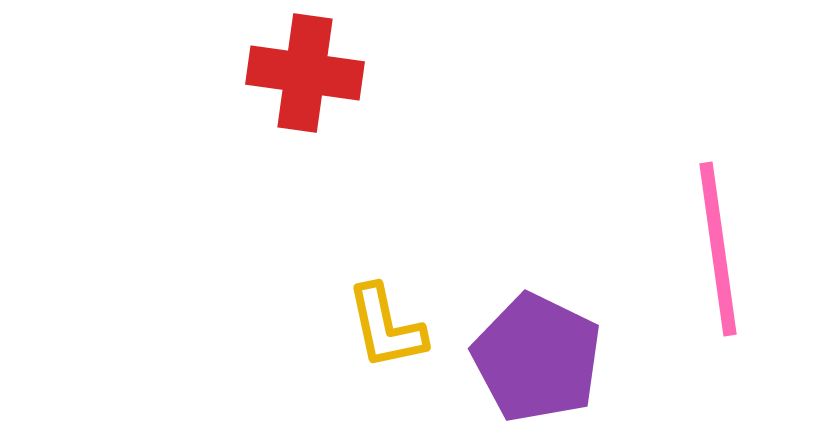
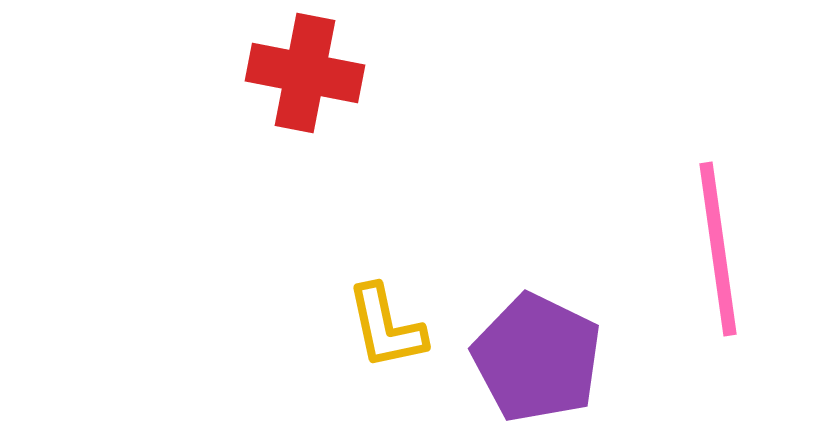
red cross: rotated 3 degrees clockwise
